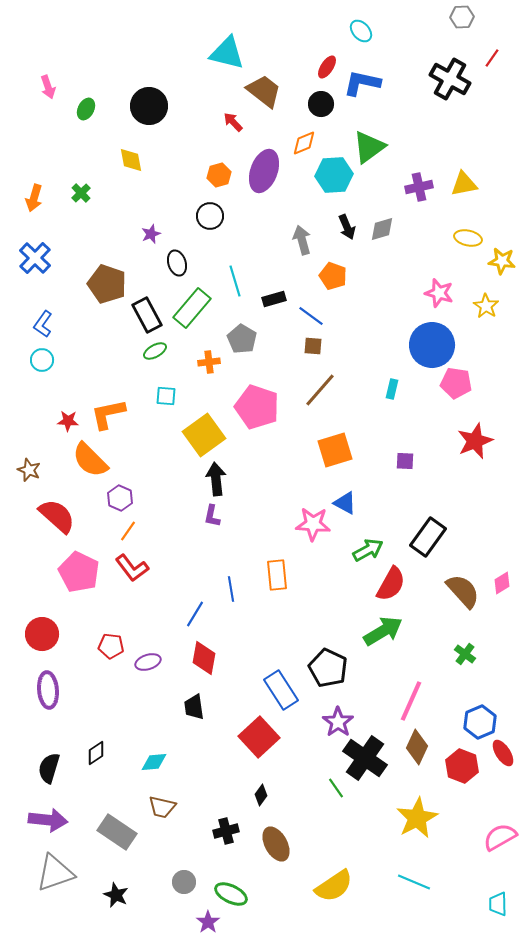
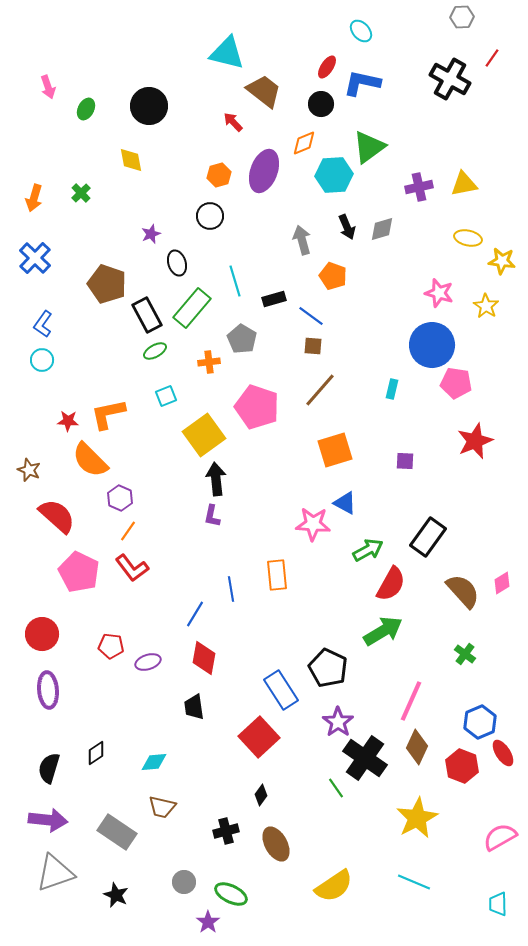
cyan square at (166, 396): rotated 25 degrees counterclockwise
